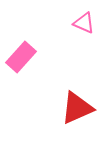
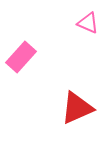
pink triangle: moved 4 px right
